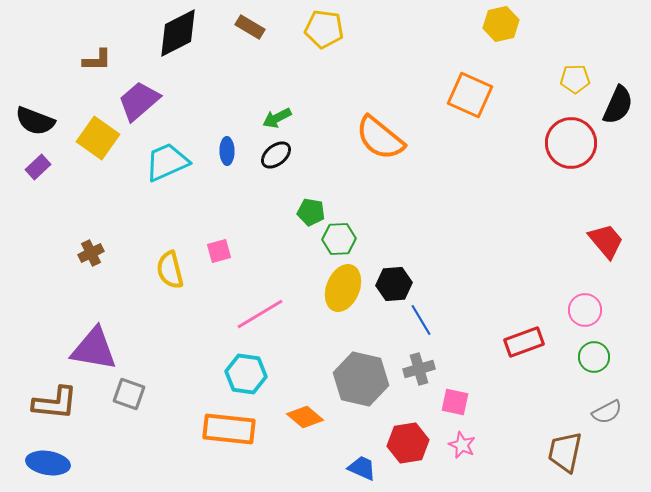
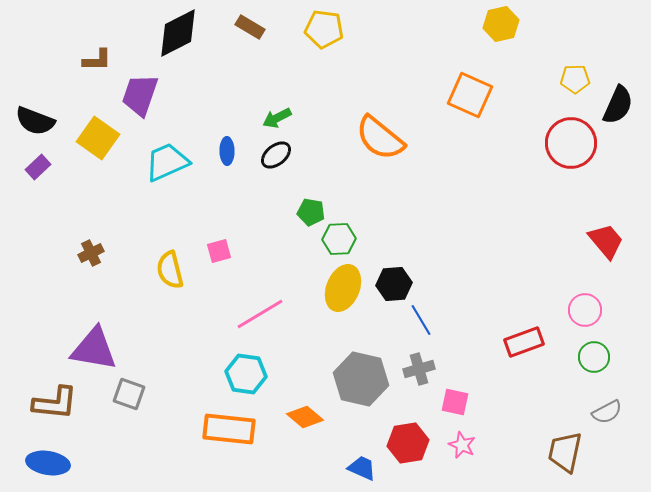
purple trapezoid at (139, 101): moved 1 px right, 6 px up; rotated 30 degrees counterclockwise
